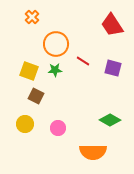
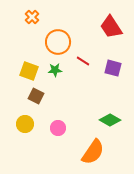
red trapezoid: moved 1 px left, 2 px down
orange circle: moved 2 px right, 2 px up
orange semicircle: rotated 56 degrees counterclockwise
